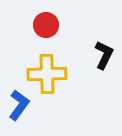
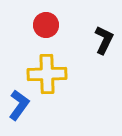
black L-shape: moved 15 px up
